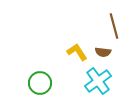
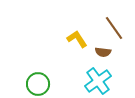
brown line: moved 2 px down; rotated 20 degrees counterclockwise
yellow L-shape: moved 13 px up
green circle: moved 2 px left, 1 px down
